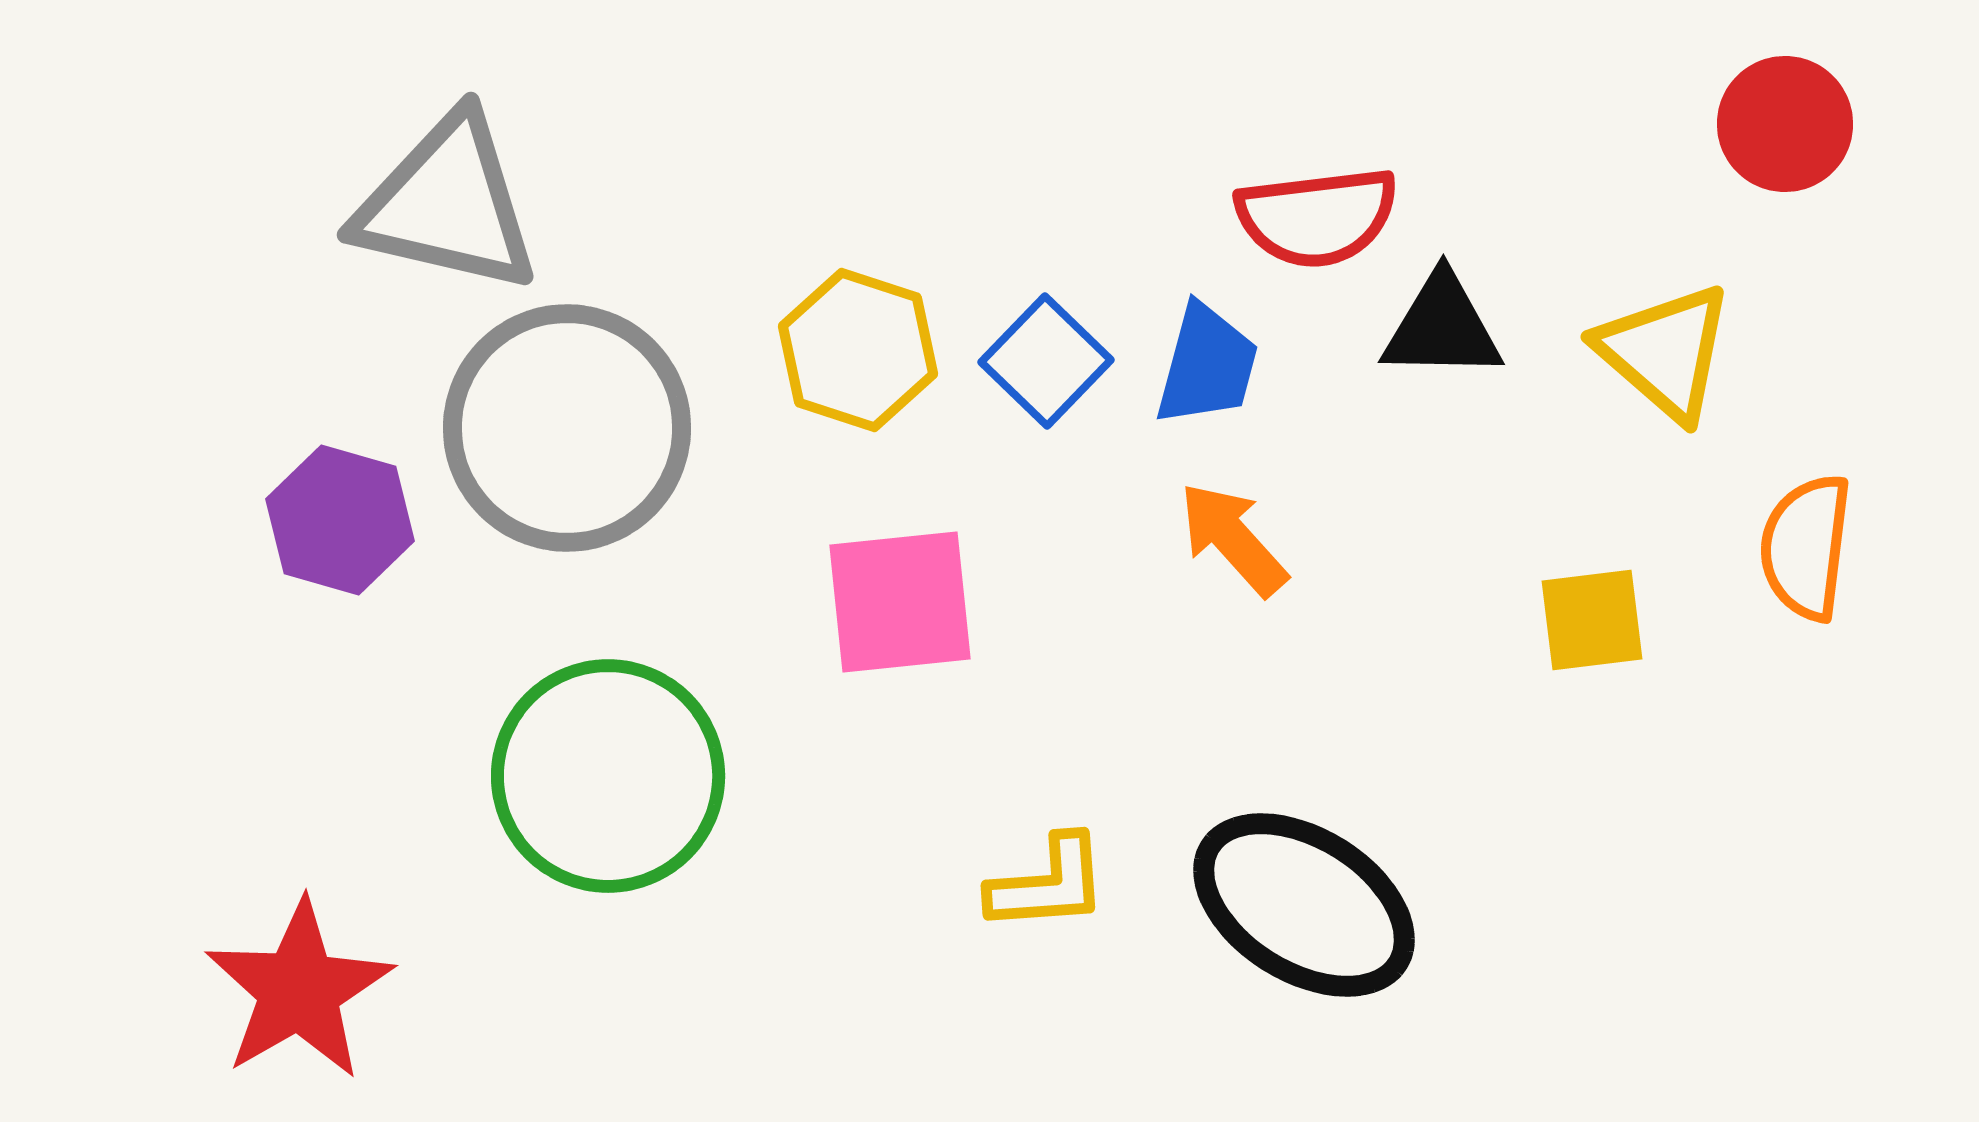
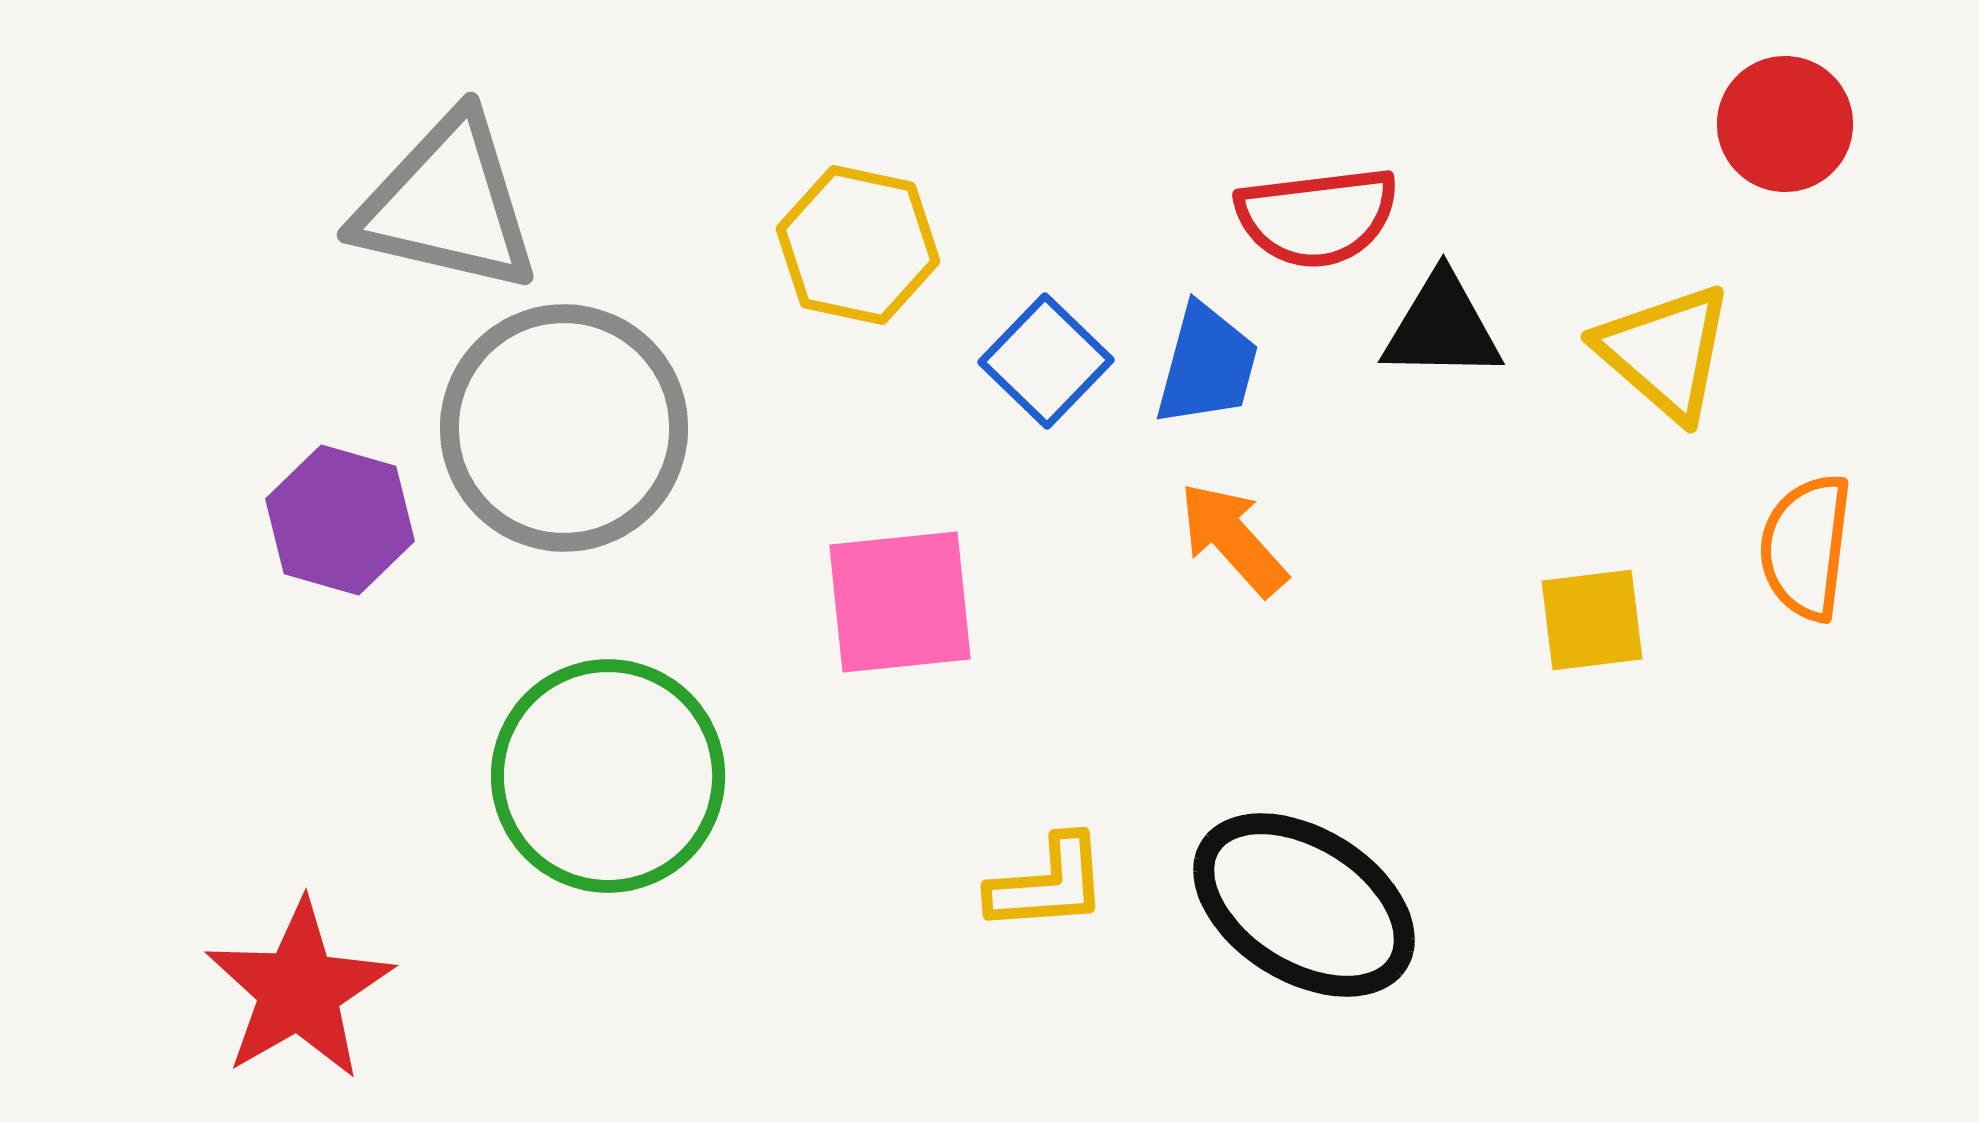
yellow hexagon: moved 105 px up; rotated 6 degrees counterclockwise
gray circle: moved 3 px left
